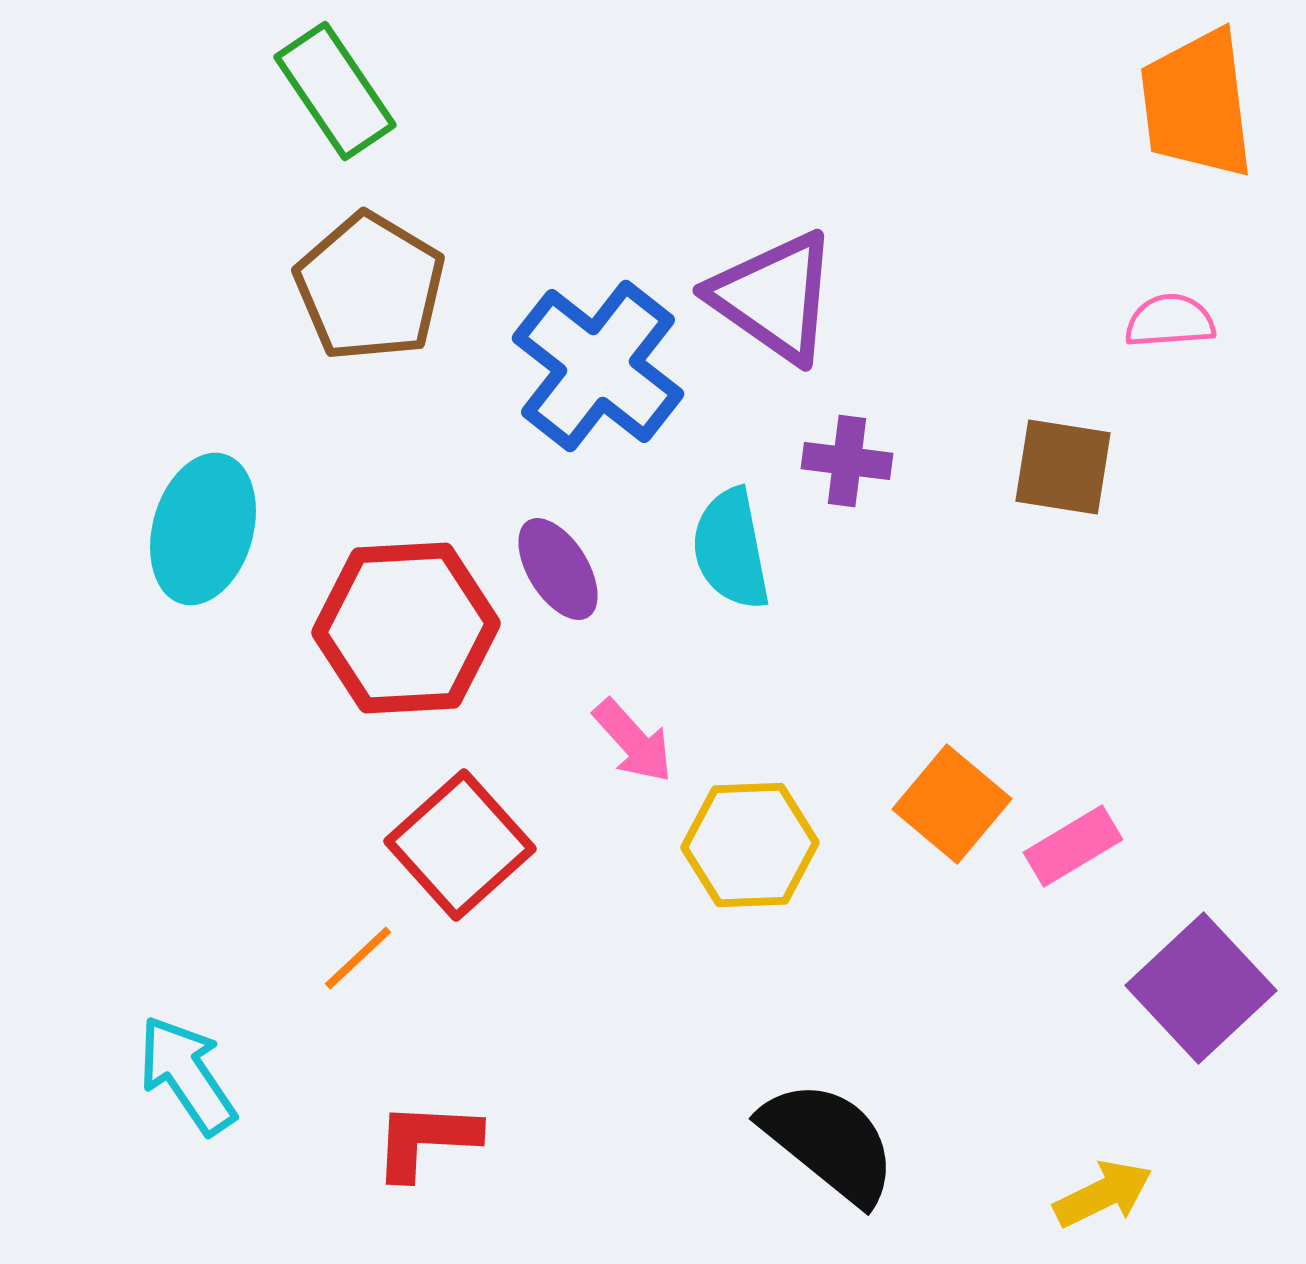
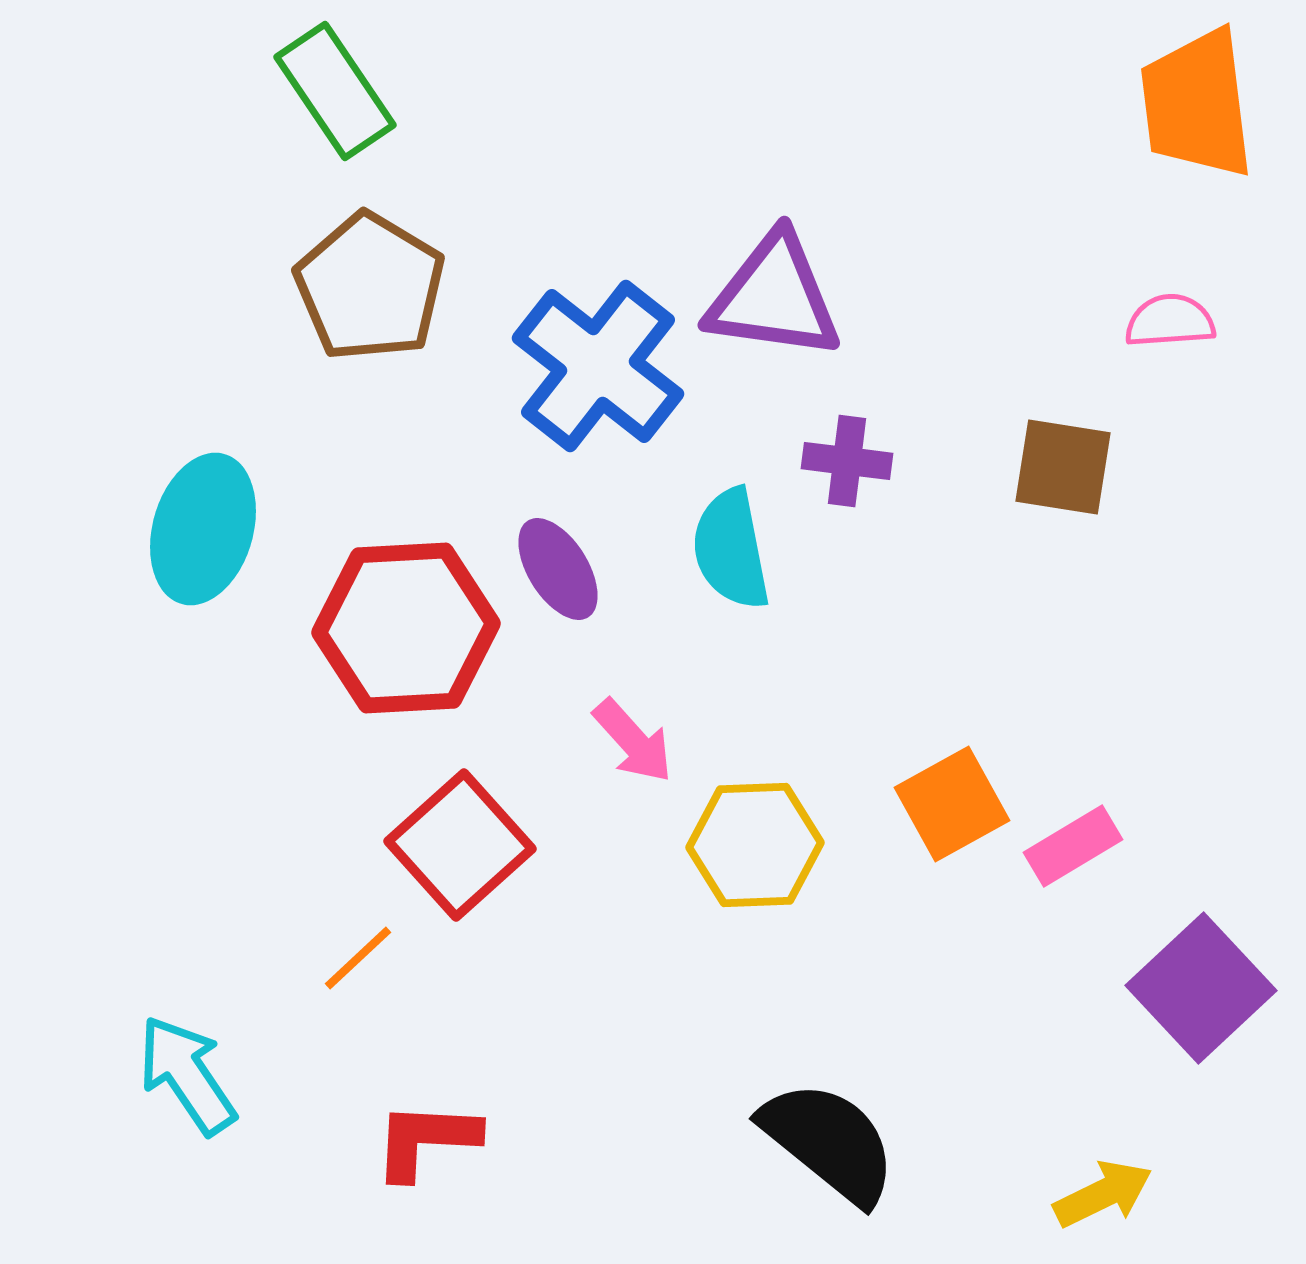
purple triangle: rotated 27 degrees counterclockwise
orange square: rotated 21 degrees clockwise
yellow hexagon: moved 5 px right
